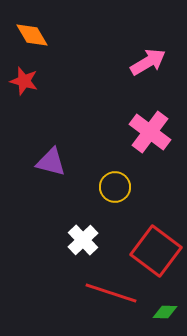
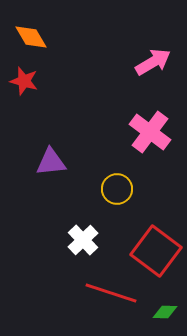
orange diamond: moved 1 px left, 2 px down
pink arrow: moved 5 px right
purple triangle: rotated 20 degrees counterclockwise
yellow circle: moved 2 px right, 2 px down
